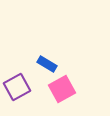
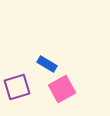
purple square: rotated 12 degrees clockwise
